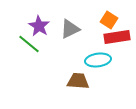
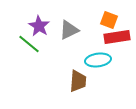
orange square: rotated 12 degrees counterclockwise
gray triangle: moved 1 px left, 1 px down
brown trapezoid: rotated 90 degrees clockwise
